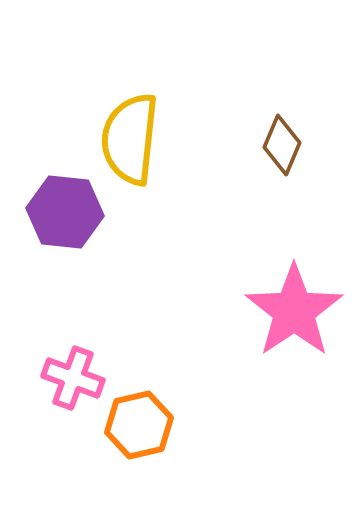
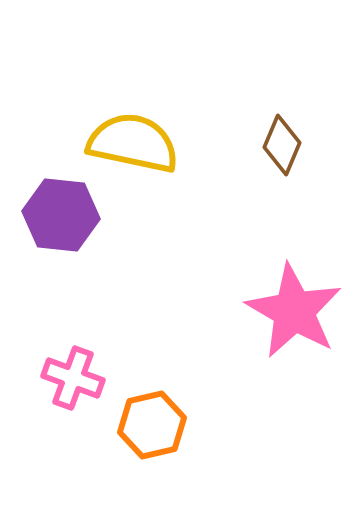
yellow semicircle: moved 3 px right, 4 px down; rotated 96 degrees clockwise
purple hexagon: moved 4 px left, 3 px down
pink star: rotated 8 degrees counterclockwise
orange hexagon: moved 13 px right
